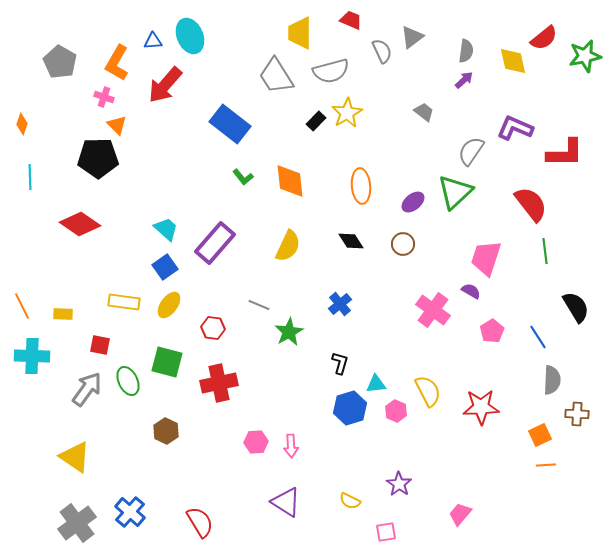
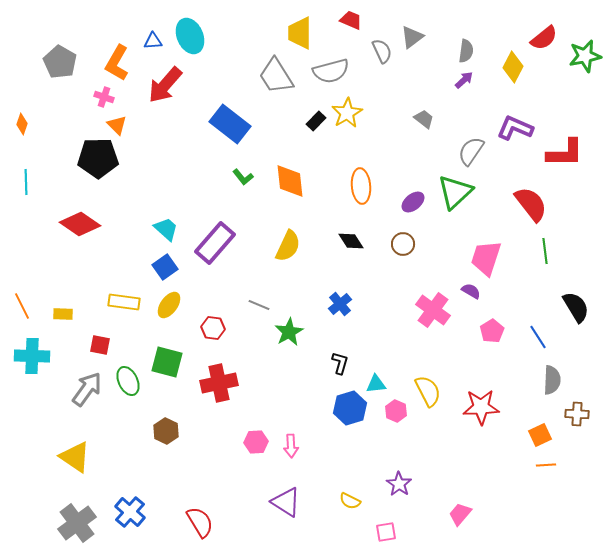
yellow diamond at (513, 61): moved 6 px down; rotated 40 degrees clockwise
gray trapezoid at (424, 112): moved 7 px down
cyan line at (30, 177): moved 4 px left, 5 px down
